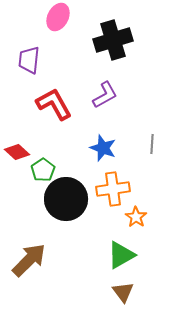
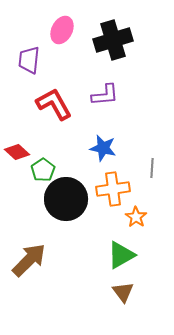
pink ellipse: moved 4 px right, 13 px down
purple L-shape: rotated 24 degrees clockwise
gray line: moved 24 px down
blue star: rotated 8 degrees counterclockwise
